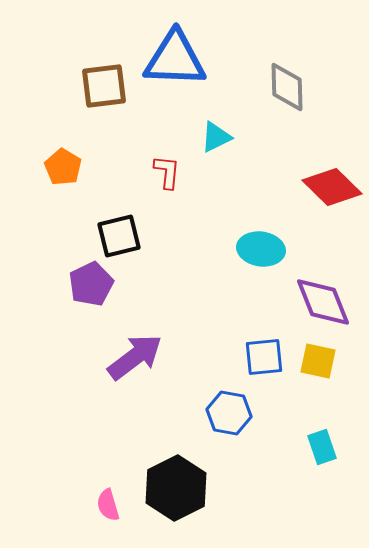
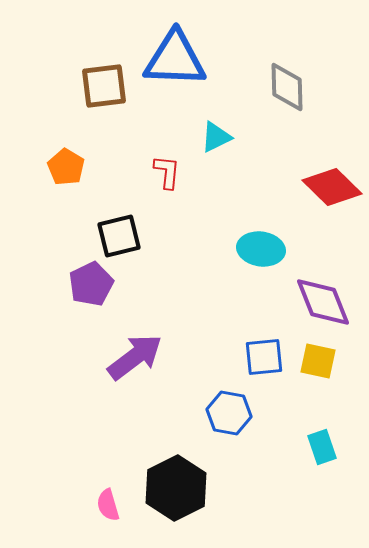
orange pentagon: moved 3 px right
